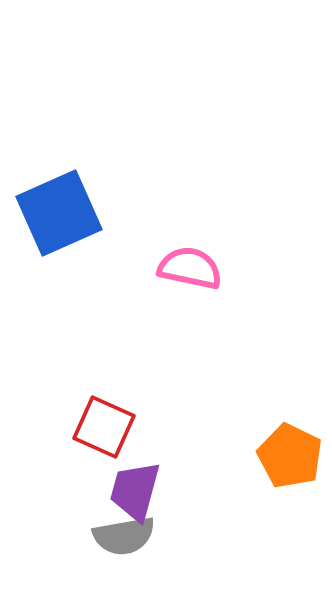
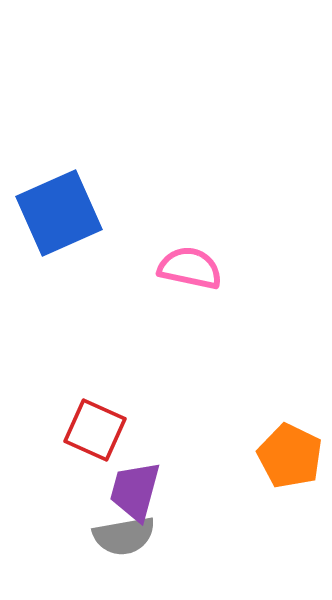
red square: moved 9 px left, 3 px down
